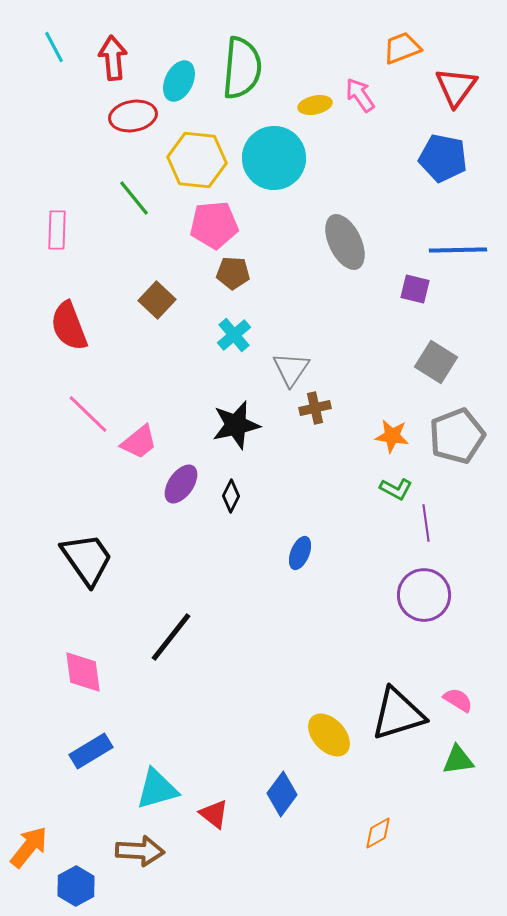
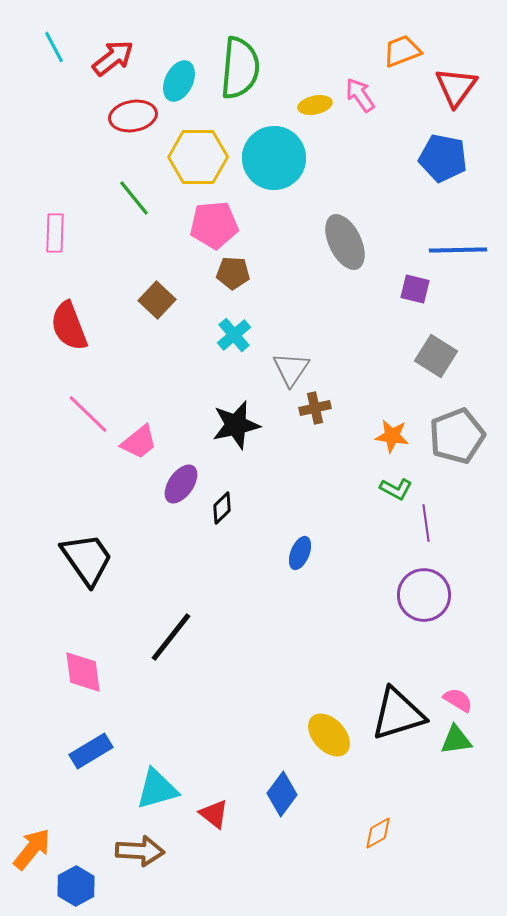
orange trapezoid at (402, 48): moved 3 px down
red arrow at (113, 58): rotated 57 degrees clockwise
green semicircle at (242, 68): moved 2 px left
yellow hexagon at (197, 160): moved 1 px right, 3 px up; rotated 6 degrees counterclockwise
pink rectangle at (57, 230): moved 2 px left, 3 px down
gray square at (436, 362): moved 6 px up
black diamond at (231, 496): moved 9 px left, 12 px down; rotated 20 degrees clockwise
green triangle at (458, 760): moved 2 px left, 20 px up
orange arrow at (29, 847): moved 3 px right, 2 px down
